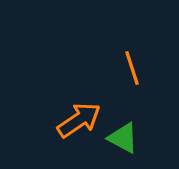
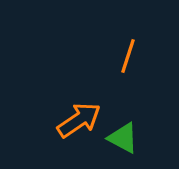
orange line: moved 4 px left, 12 px up; rotated 36 degrees clockwise
